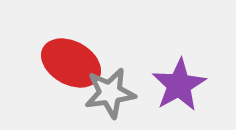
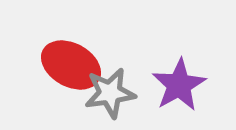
red ellipse: moved 2 px down
